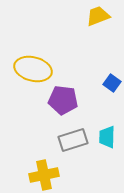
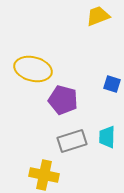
blue square: moved 1 px down; rotated 18 degrees counterclockwise
purple pentagon: rotated 8 degrees clockwise
gray rectangle: moved 1 px left, 1 px down
yellow cross: rotated 24 degrees clockwise
